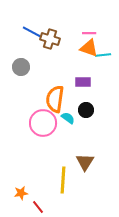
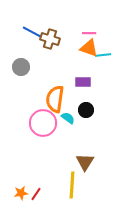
yellow line: moved 9 px right, 5 px down
red line: moved 2 px left, 13 px up; rotated 72 degrees clockwise
